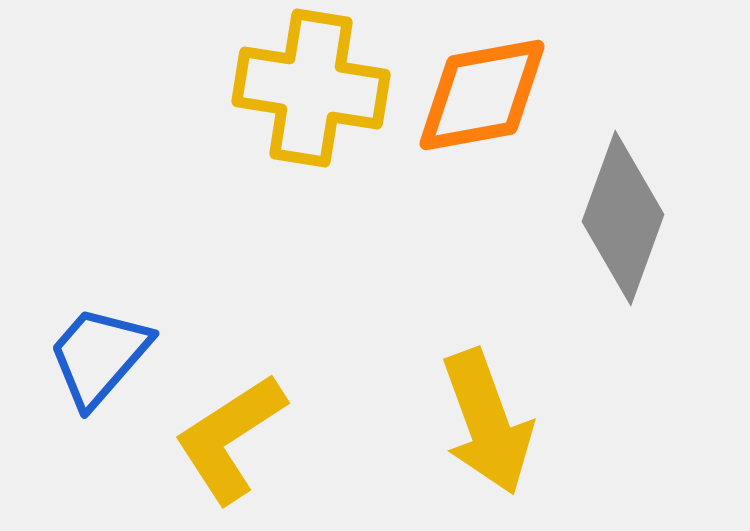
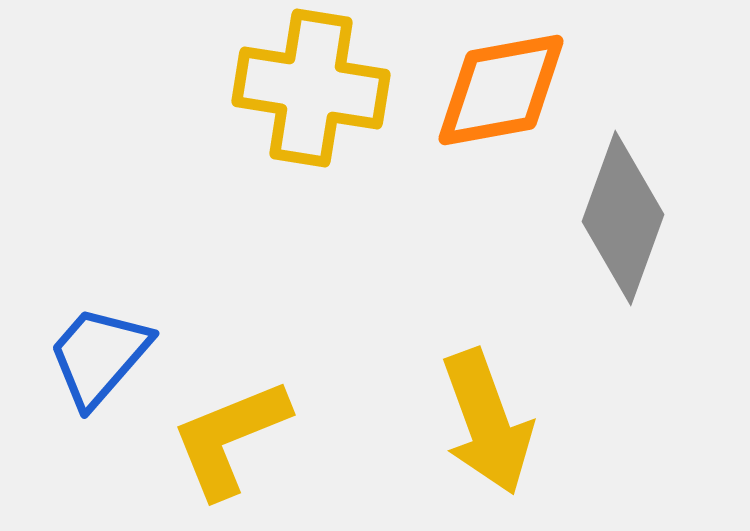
orange diamond: moved 19 px right, 5 px up
yellow L-shape: rotated 11 degrees clockwise
